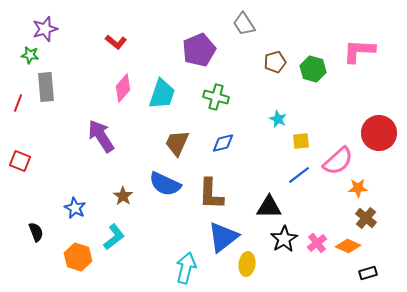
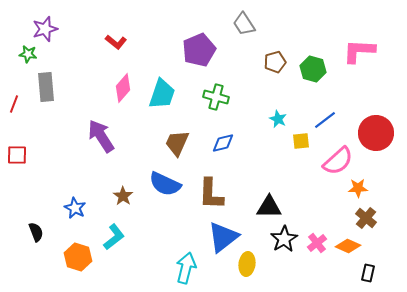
green star: moved 2 px left, 1 px up
red line: moved 4 px left, 1 px down
red circle: moved 3 px left
red square: moved 3 px left, 6 px up; rotated 20 degrees counterclockwise
blue line: moved 26 px right, 55 px up
black rectangle: rotated 60 degrees counterclockwise
